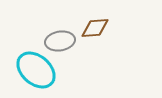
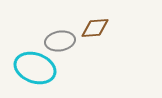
cyan ellipse: moved 1 px left, 2 px up; rotated 21 degrees counterclockwise
